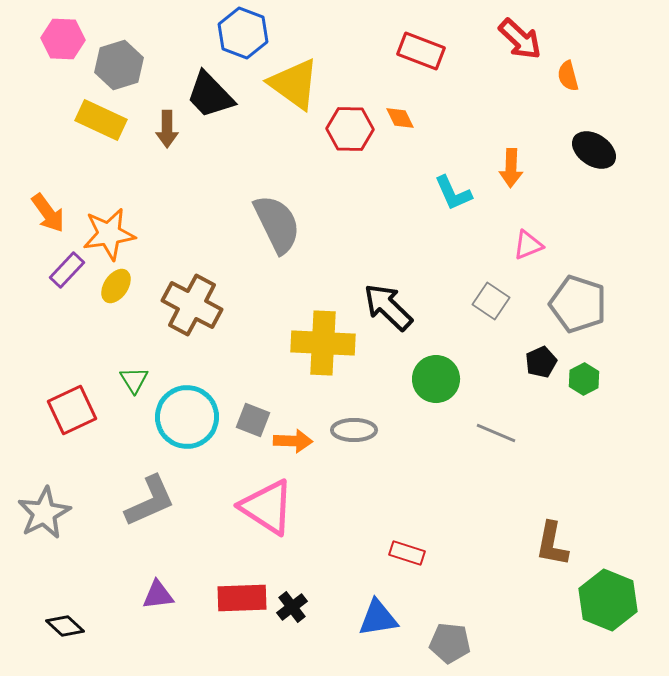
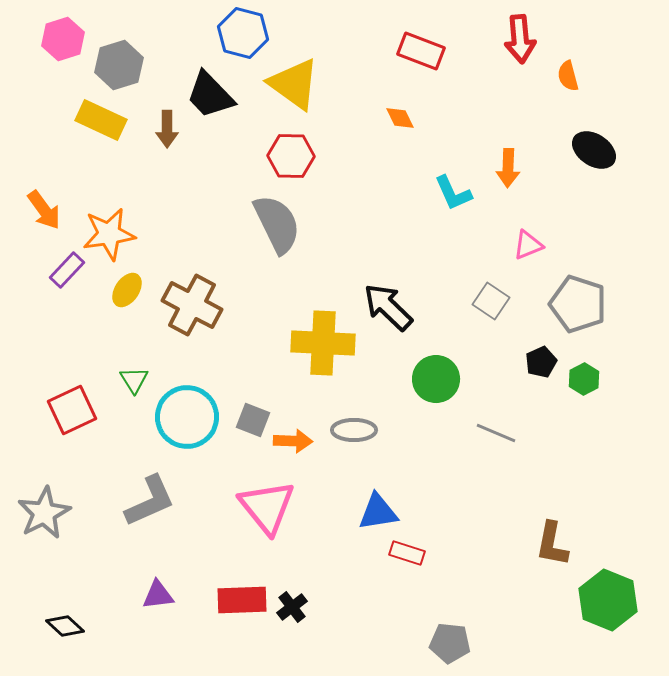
blue hexagon at (243, 33): rotated 6 degrees counterclockwise
pink hexagon at (63, 39): rotated 21 degrees counterclockwise
red arrow at (520, 39): rotated 42 degrees clockwise
red hexagon at (350, 129): moved 59 px left, 27 px down
orange arrow at (511, 168): moved 3 px left
orange arrow at (48, 213): moved 4 px left, 3 px up
yellow ellipse at (116, 286): moved 11 px right, 4 px down
pink triangle at (267, 507): rotated 18 degrees clockwise
red rectangle at (242, 598): moved 2 px down
blue triangle at (378, 618): moved 106 px up
